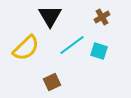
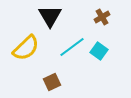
cyan line: moved 2 px down
cyan square: rotated 18 degrees clockwise
